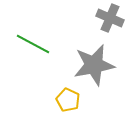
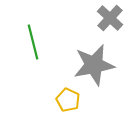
gray cross: rotated 20 degrees clockwise
green line: moved 2 px up; rotated 48 degrees clockwise
